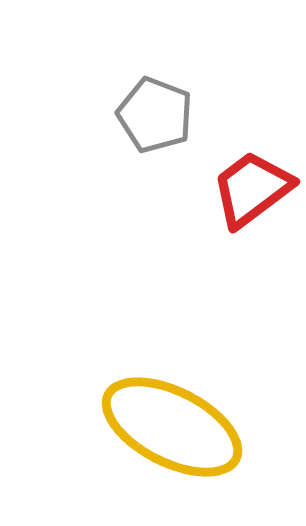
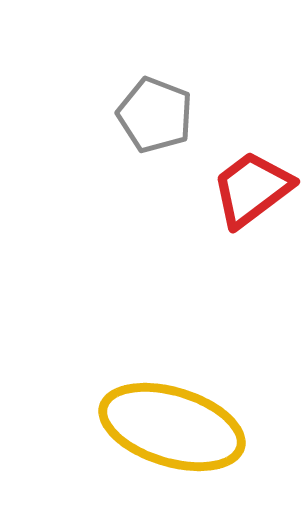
yellow ellipse: rotated 10 degrees counterclockwise
